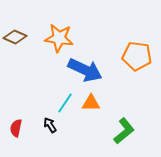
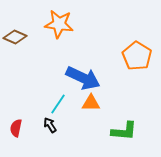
orange star: moved 14 px up
orange pentagon: rotated 24 degrees clockwise
blue arrow: moved 2 px left, 8 px down
cyan line: moved 7 px left, 1 px down
green L-shape: rotated 44 degrees clockwise
